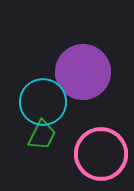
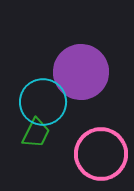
purple circle: moved 2 px left
green trapezoid: moved 6 px left, 2 px up
